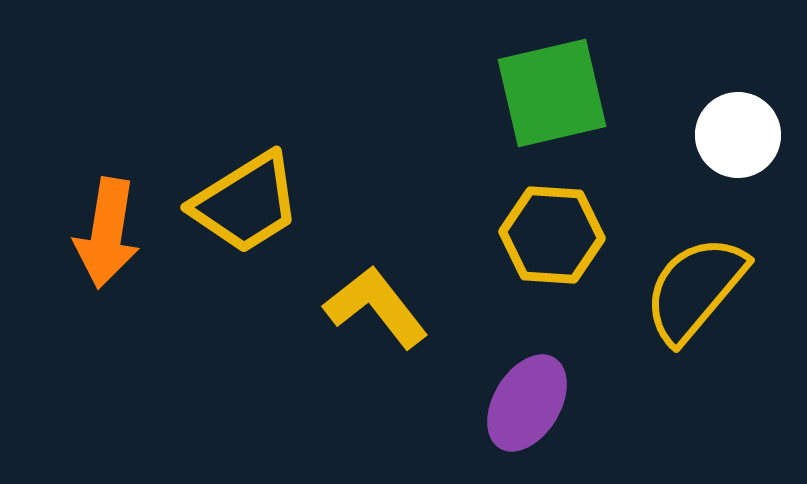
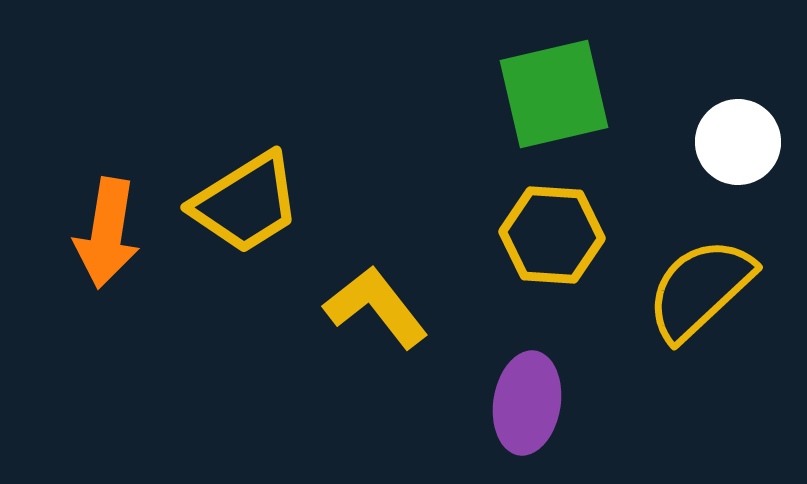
green square: moved 2 px right, 1 px down
white circle: moved 7 px down
yellow semicircle: moved 5 px right; rotated 7 degrees clockwise
purple ellipse: rotated 22 degrees counterclockwise
